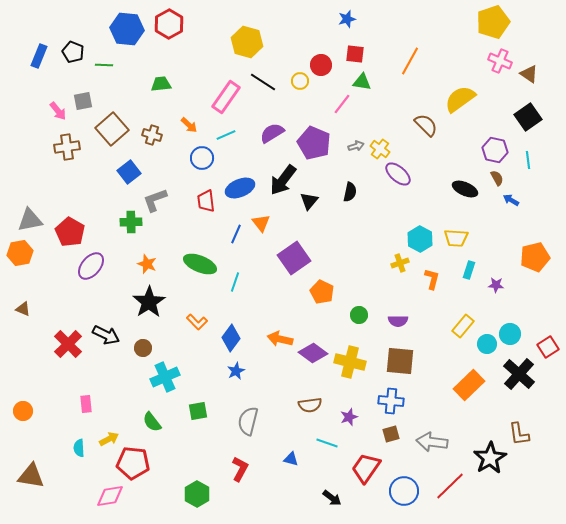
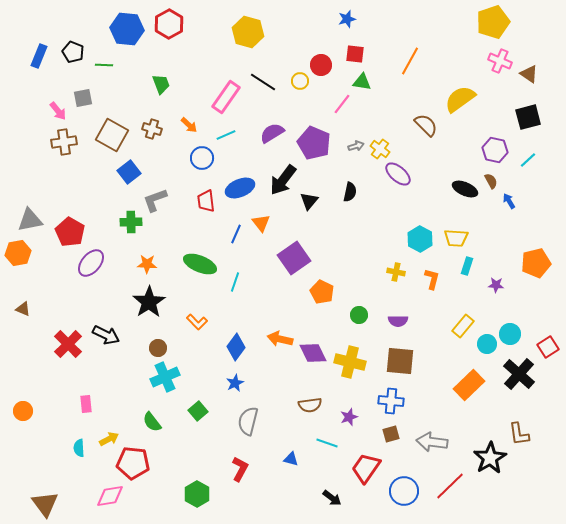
yellow hexagon at (247, 42): moved 1 px right, 10 px up
green trapezoid at (161, 84): rotated 75 degrees clockwise
gray square at (83, 101): moved 3 px up
black square at (528, 117): rotated 20 degrees clockwise
brown square at (112, 129): moved 6 px down; rotated 20 degrees counterclockwise
brown cross at (152, 135): moved 6 px up
brown cross at (67, 147): moved 3 px left, 5 px up
cyan line at (528, 160): rotated 54 degrees clockwise
brown semicircle at (497, 178): moved 6 px left, 3 px down
blue arrow at (511, 200): moved 2 px left, 1 px down; rotated 28 degrees clockwise
orange hexagon at (20, 253): moved 2 px left
orange pentagon at (535, 257): moved 1 px right, 6 px down
yellow cross at (400, 263): moved 4 px left, 9 px down; rotated 30 degrees clockwise
orange star at (147, 264): rotated 18 degrees counterclockwise
purple ellipse at (91, 266): moved 3 px up
cyan rectangle at (469, 270): moved 2 px left, 4 px up
blue diamond at (231, 338): moved 5 px right, 9 px down
brown circle at (143, 348): moved 15 px right
purple diamond at (313, 353): rotated 28 degrees clockwise
blue star at (236, 371): moved 1 px left, 12 px down
green square at (198, 411): rotated 30 degrees counterclockwise
brown triangle at (31, 476): moved 14 px right, 28 px down; rotated 44 degrees clockwise
